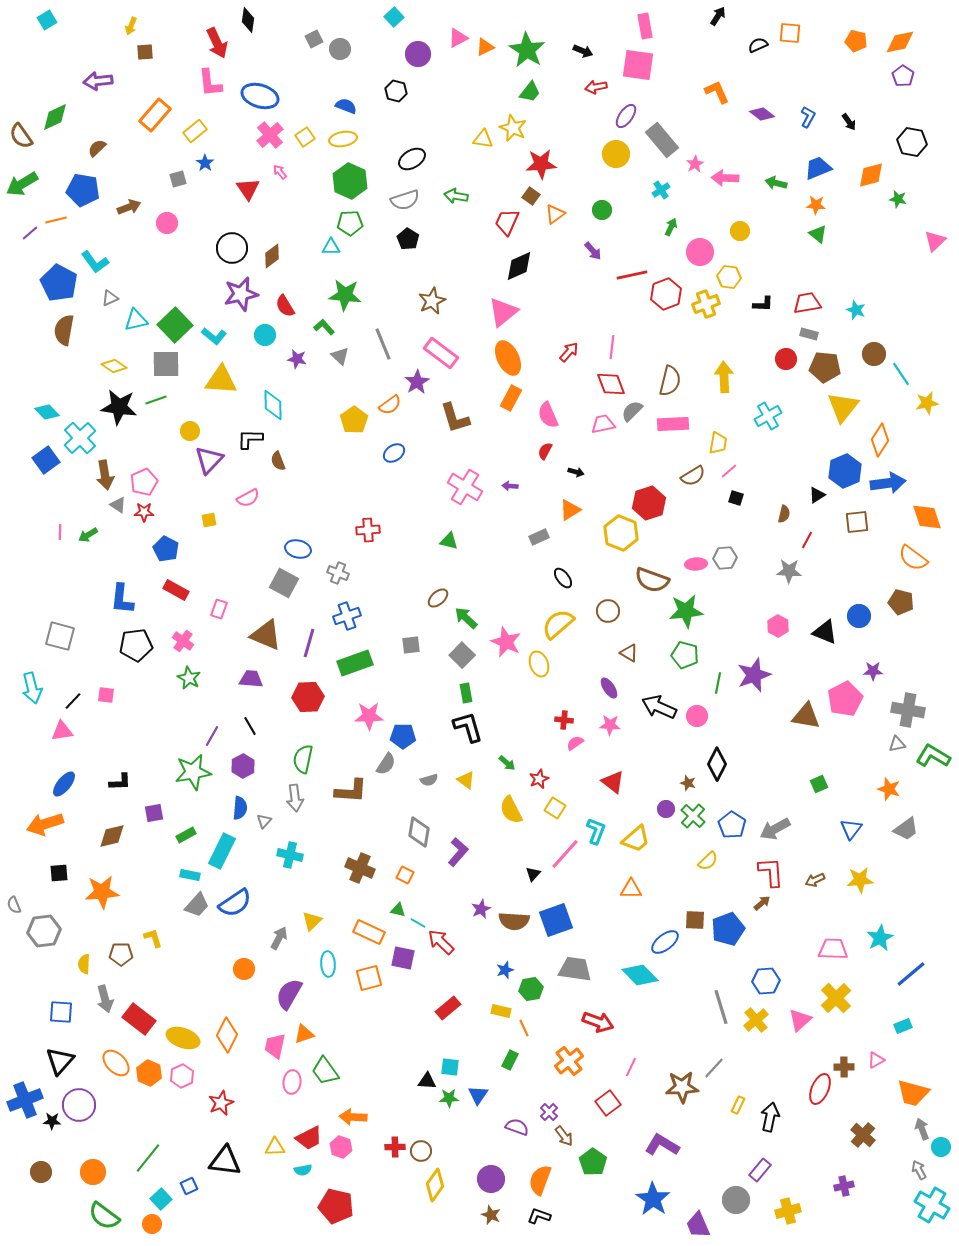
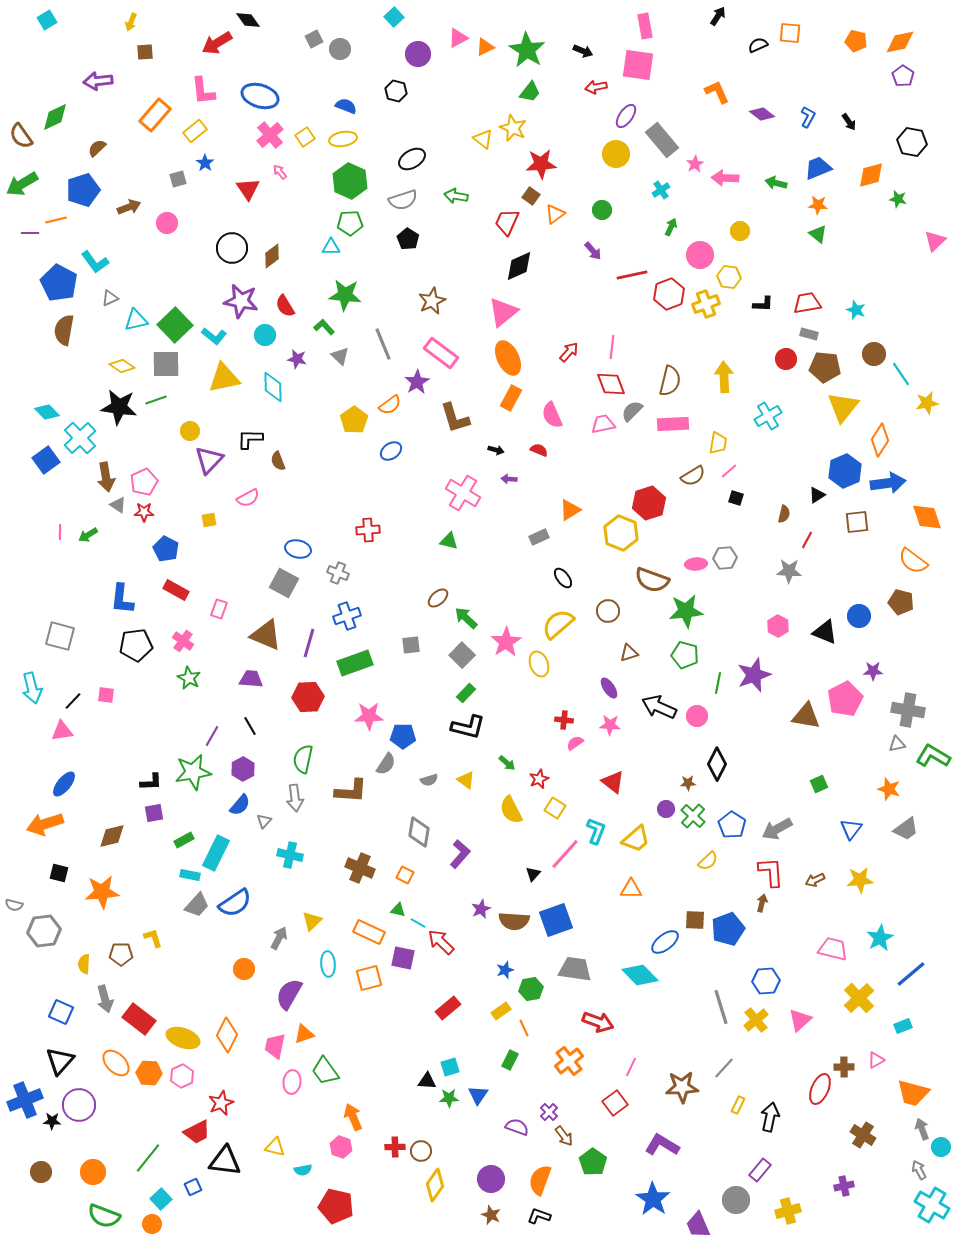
black diamond at (248, 20): rotated 45 degrees counterclockwise
yellow arrow at (131, 26): moved 4 px up
red arrow at (217, 43): rotated 84 degrees clockwise
pink L-shape at (210, 83): moved 7 px left, 8 px down
yellow triangle at (483, 139): rotated 30 degrees clockwise
blue pentagon at (83, 190): rotated 28 degrees counterclockwise
gray semicircle at (405, 200): moved 2 px left
orange star at (816, 205): moved 2 px right
purple line at (30, 233): rotated 42 degrees clockwise
pink circle at (700, 252): moved 3 px down
purple star at (241, 294): moved 7 px down; rotated 24 degrees clockwise
red hexagon at (666, 294): moved 3 px right
yellow diamond at (114, 366): moved 8 px right
yellow triangle at (221, 380): moved 3 px right, 2 px up; rotated 16 degrees counterclockwise
cyan diamond at (273, 405): moved 18 px up
pink semicircle at (548, 415): moved 4 px right
red semicircle at (545, 451): moved 6 px left, 1 px up; rotated 84 degrees clockwise
blue ellipse at (394, 453): moved 3 px left, 2 px up
black arrow at (576, 472): moved 80 px left, 22 px up
brown arrow at (105, 475): moved 1 px right, 2 px down
purple arrow at (510, 486): moved 1 px left, 7 px up
pink cross at (465, 487): moved 2 px left, 6 px down
orange semicircle at (913, 558): moved 3 px down
pink star at (506, 642): rotated 16 degrees clockwise
brown triangle at (629, 653): rotated 48 degrees counterclockwise
green rectangle at (466, 693): rotated 54 degrees clockwise
black L-shape at (468, 727): rotated 120 degrees clockwise
purple hexagon at (243, 766): moved 3 px down
black L-shape at (120, 782): moved 31 px right
brown star at (688, 783): rotated 21 degrees counterclockwise
blue semicircle at (240, 808): moved 3 px up; rotated 35 degrees clockwise
gray arrow at (775, 829): moved 2 px right
green rectangle at (186, 835): moved 2 px left, 5 px down
cyan rectangle at (222, 851): moved 6 px left, 2 px down
purple L-shape at (458, 852): moved 2 px right, 2 px down
black square at (59, 873): rotated 18 degrees clockwise
brown arrow at (762, 903): rotated 36 degrees counterclockwise
gray semicircle at (14, 905): rotated 54 degrees counterclockwise
pink trapezoid at (833, 949): rotated 12 degrees clockwise
yellow cross at (836, 998): moved 23 px right
yellow rectangle at (501, 1011): rotated 48 degrees counterclockwise
blue square at (61, 1012): rotated 20 degrees clockwise
cyan square at (450, 1067): rotated 24 degrees counterclockwise
gray line at (714, 1068): moved 10 px right
orange hexagon at (149, 1073): rotated 20 degrees counterclockwise
red square at (608, 1103): moved 7 px right
orange arrow at (353, 1117): rotated 64 degrees clockwise
brown cross at (863, 1135): rotated 10 degrees counterclockwise
red trapezoid at (309, 1138): moved 112 px left, 6 px up
yellow triangle at (275, 1147): rotated 15 degrees clockwise
blue square at (189, 1186): moved 4 px right, 1 px down
green semicircle at (104, 1216): rotated 16 degrees counterclockwise
